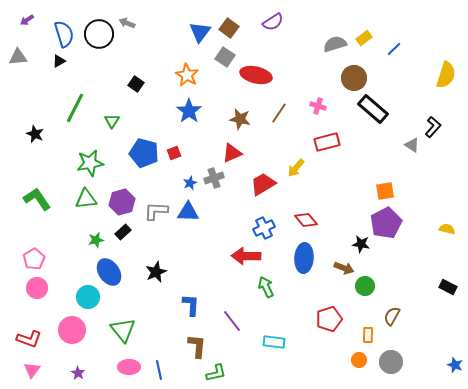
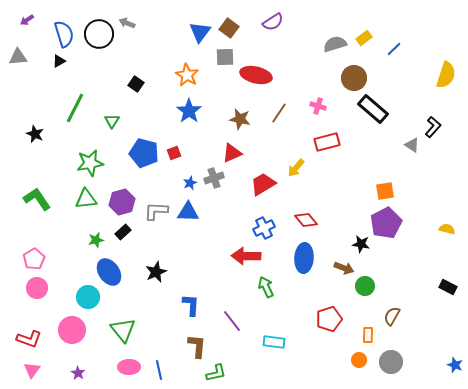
gray square at (225, 57): rotated 36 degrees counterclockwise
